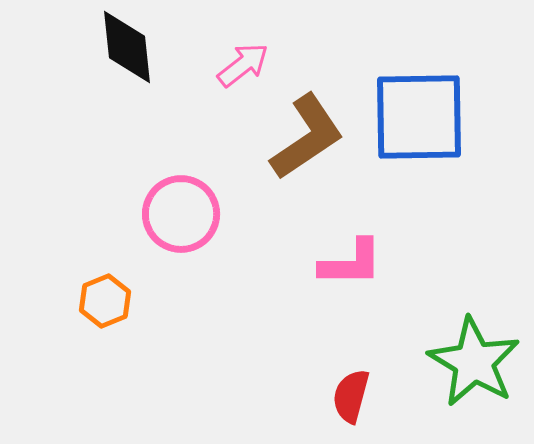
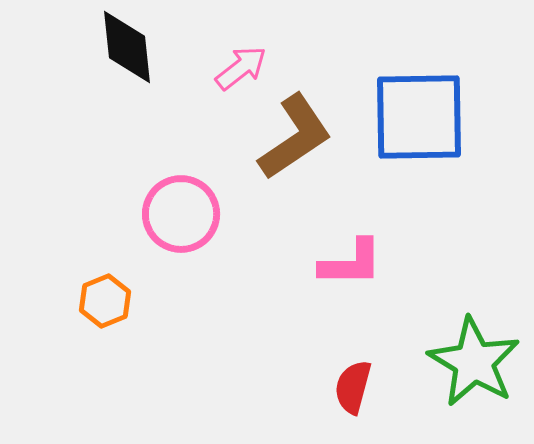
pink arrow: moved 2 px left, 3 px down
brown L-shape: moved 12 px left
red semicircle: moved 2 px right, 9 px up
